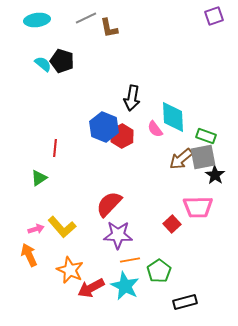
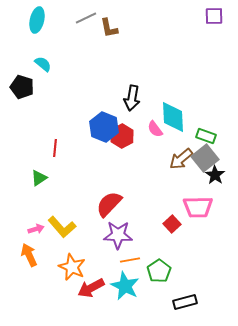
purple square: rotated 18 degrees clockwise
cyan ellipse: rotated 70 degrees counterclockwise
black pentagon: moved 40 px left, 26 px down
gray square: moved 2 px right, 1 px down; rotated 28 degrees counterclockwise
orange star: moved 2 px right, 3 px up
